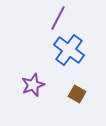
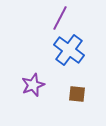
purple line: moved 2 px right
brown square: rotated 24 degrees counterclockwise
